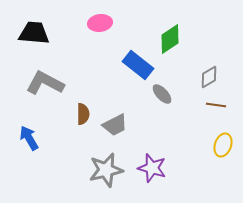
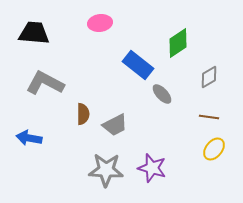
green diamond: moved 8 px right, 4 px down
brown line: moved 7 px left, 12 px down
blue arrow: rotated 50 degrees counterclockwise
yellow ellipse: moved 9 px left, 4 px down; rotated 20 degrees clockwise
gray star: rotated 16 degrees clockwise
